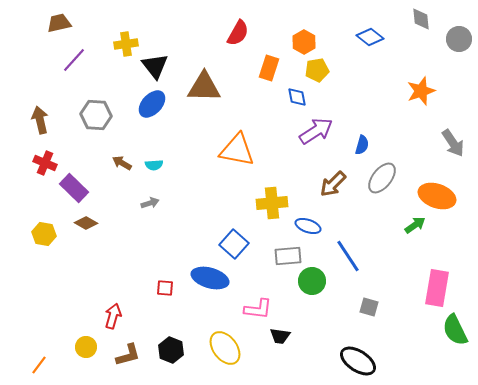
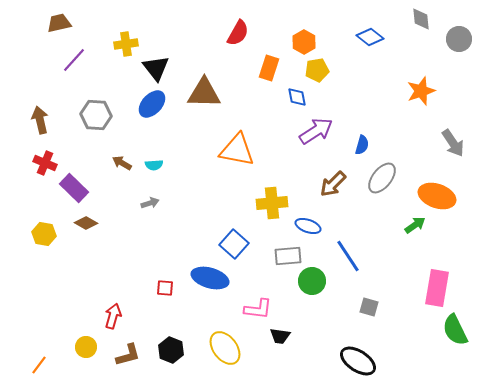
black triangle at (155, 66): moved 1 px right, 2 px down
brown triangle at (204, 87): moved 6 px down
